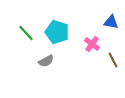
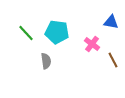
cyan pentagon: rotated 10 degrees counterclockwise
gray semicircle: rotated 70 degrees counterclockwise
